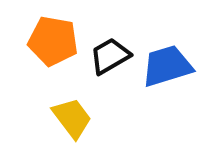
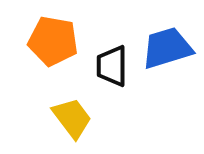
black trapezoid: moved 2 px right, 10 px down; rotated 60 degrees counterclockwise
blue trapezoid: moved 18 px up
